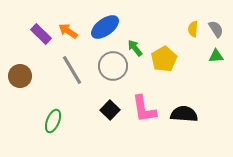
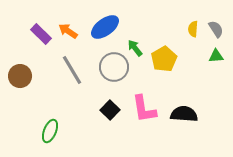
gray circle: moved 1 px right, 1 px down
green ellipse: moved 3 px left, 10 px down
